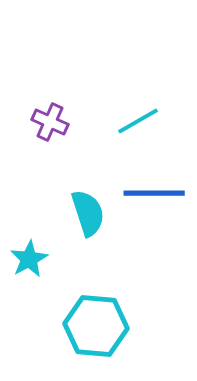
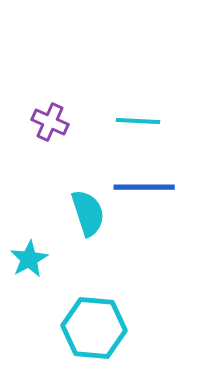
cyan line: rotated 33 degrees clockwise
blue line: moved 10 px left, 6 px up
cyan hexagon: moved 2 px left, 2 px down
